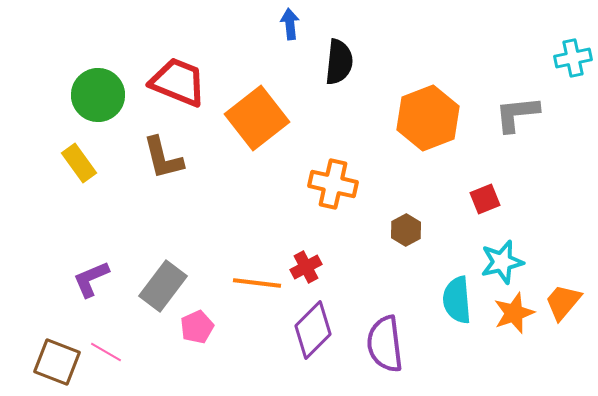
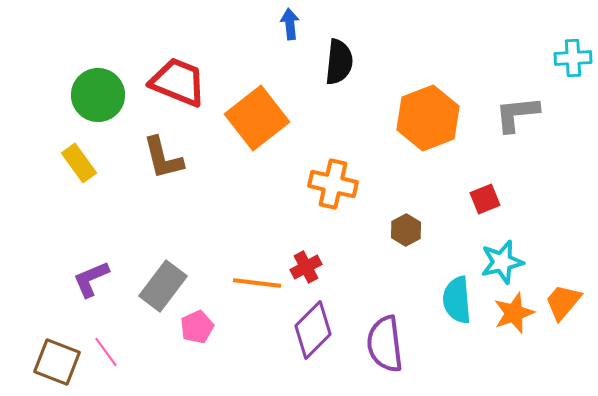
cyan cross: rotated 9 degrees clockwise
pink line: rotated 24 degrees clockwise
